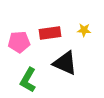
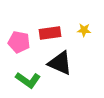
pink pentagon: rotated 15 degrees clockwise
black triangle: moved 5 px left
green L-shape: rotated 85 degrees counterclockwise
